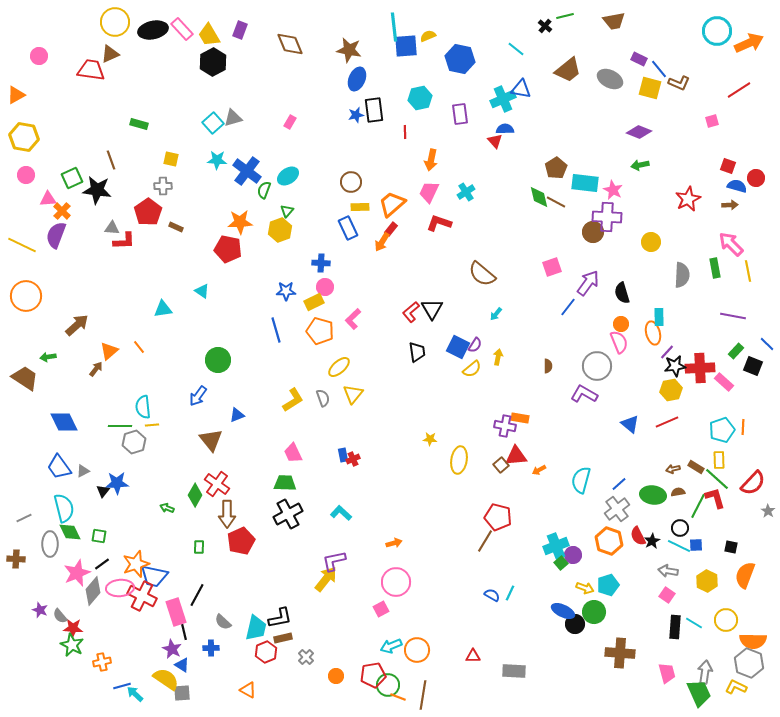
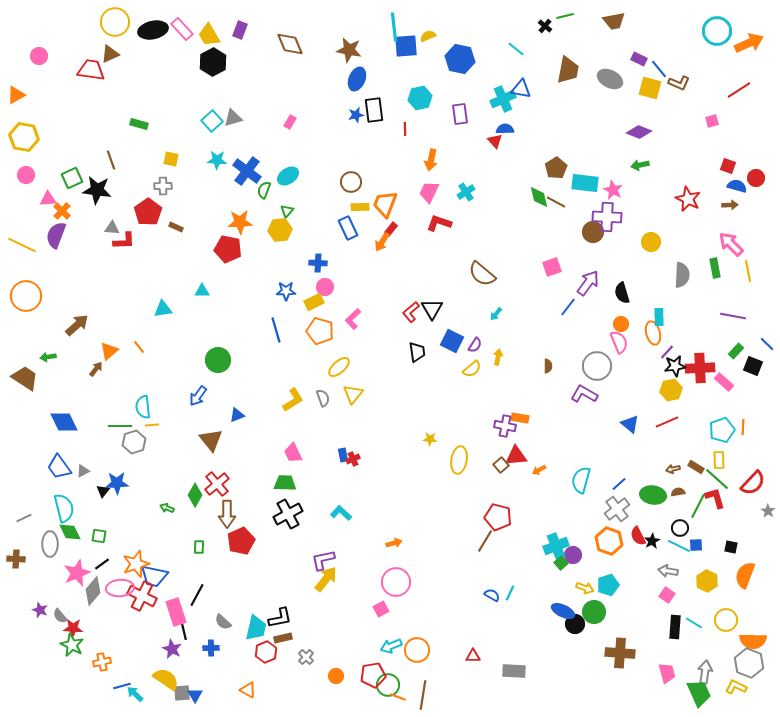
brown trapezoid at (568, 70): rotated 40 degrees counterclockwise
cyan square at (213, 123): moved 1 px left, 2 px up
red line at (405, 132): moved 3 px up
red star at (688, 199): rotated 20 degrees counterclockwise
orange trapezoid at (392, 204): moved 7 px left; rotated 28 degrees counterclockwise
yellow hexagon at (280, 230): rotated 15 degrees clockwise
blue cross at (321, 263): moved 3 px left
cyan triangle at (202, 291): rotated 35 degrees counterclockwise
blue square at (458, 347): moved 6 px left, 6 px up
red cross at (217, 484): rotated 15 degrees clockwise
purple L-shape at (334, 561): moved 11 px left, 1 px up
blue triangle at (182, 665): moved 13 px right, 30 px down; rotated 28 degrees clockwise
